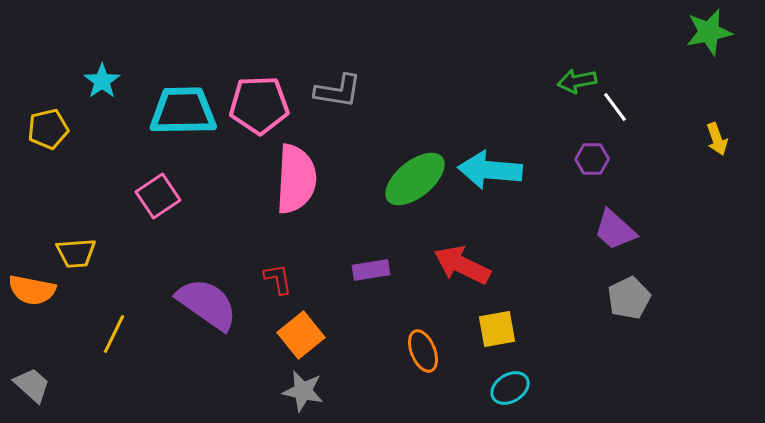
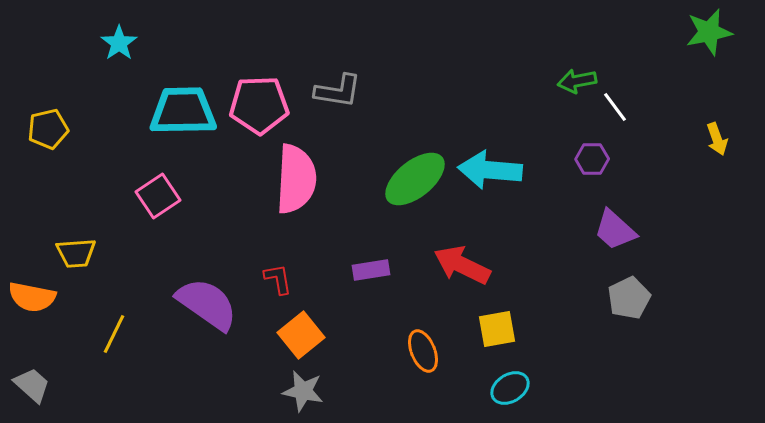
cyan star: moved 17 px right, 38 px up
orange semicircle: moved 7 px down
